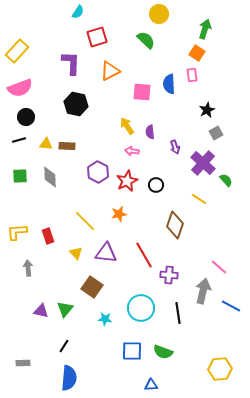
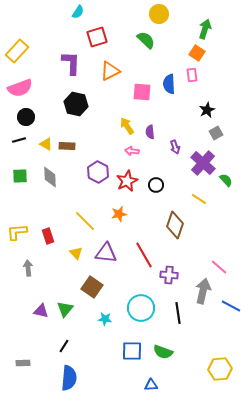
yellow triangle at (46, 144): rotated 24 degrees clockwise
